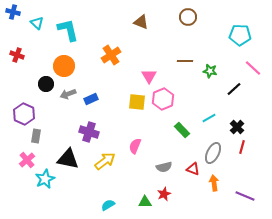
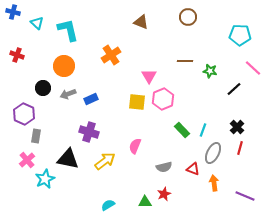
black circle: moved 3 px left, 4 px down
cyan line: moved 6 px left, 12 px down; rotated 40 degrees counterclockwise
red line: moved 2 px left, 1 px down
